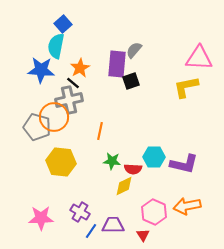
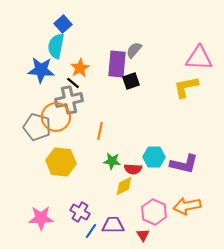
orange circle: moved 2 px right
